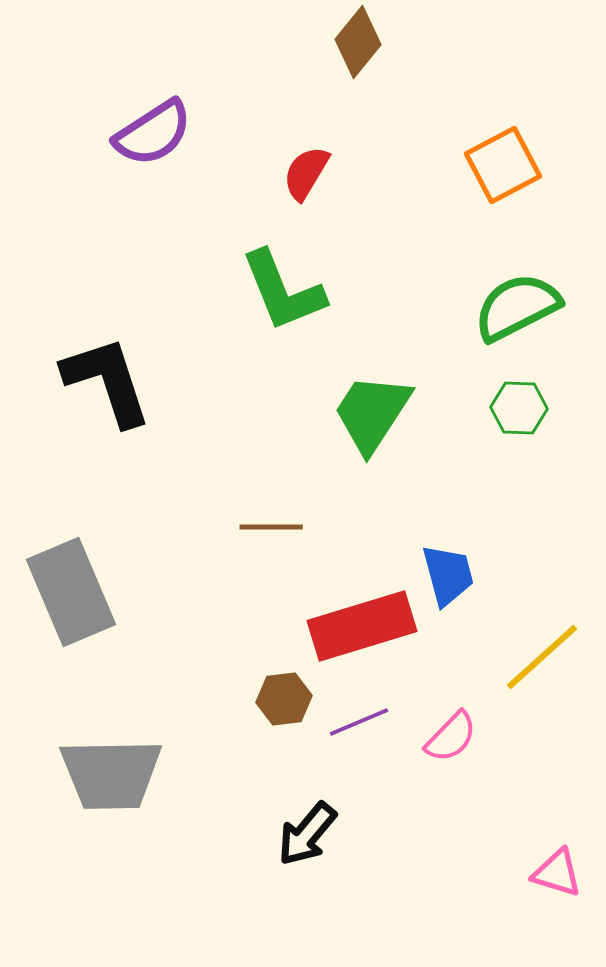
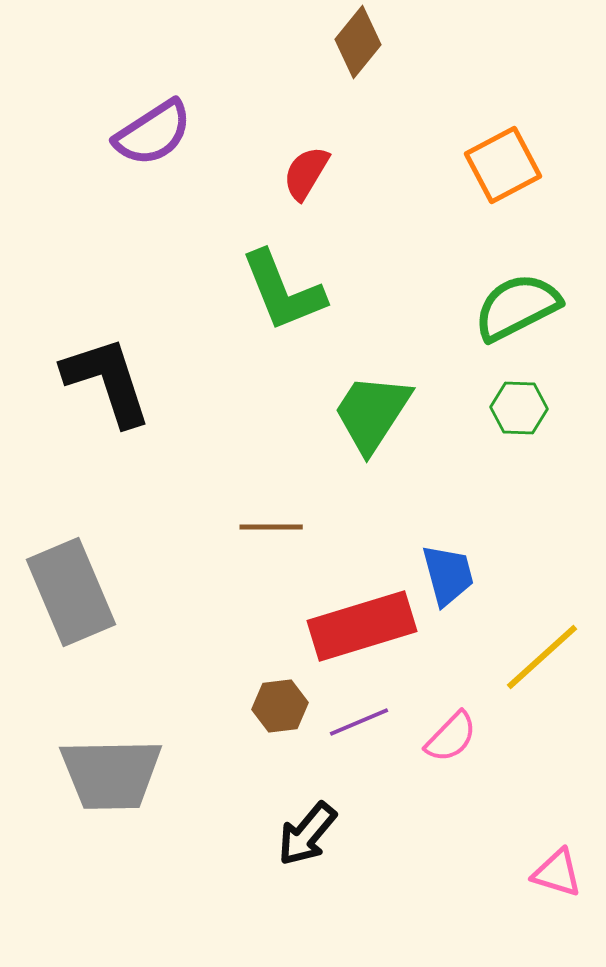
brown hexagon: moved 4 px left, 7 px down
